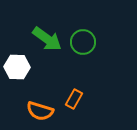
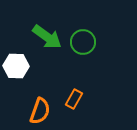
green arrow: moved 2 px up
white hexagon: moved 1 px left, 1 px up
orange semicircle: rotated 88 degrees counterclockwise
